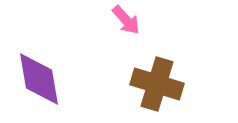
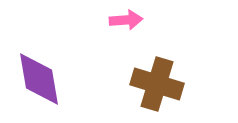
pink arrow: rotated 52 degrees counterclockwise
